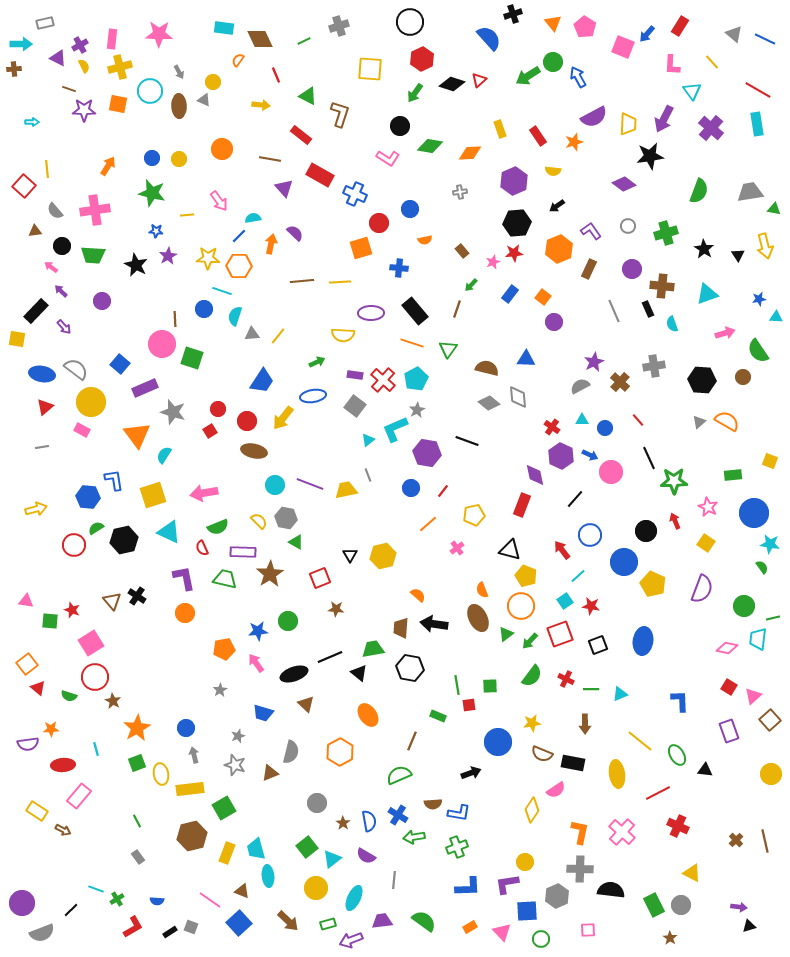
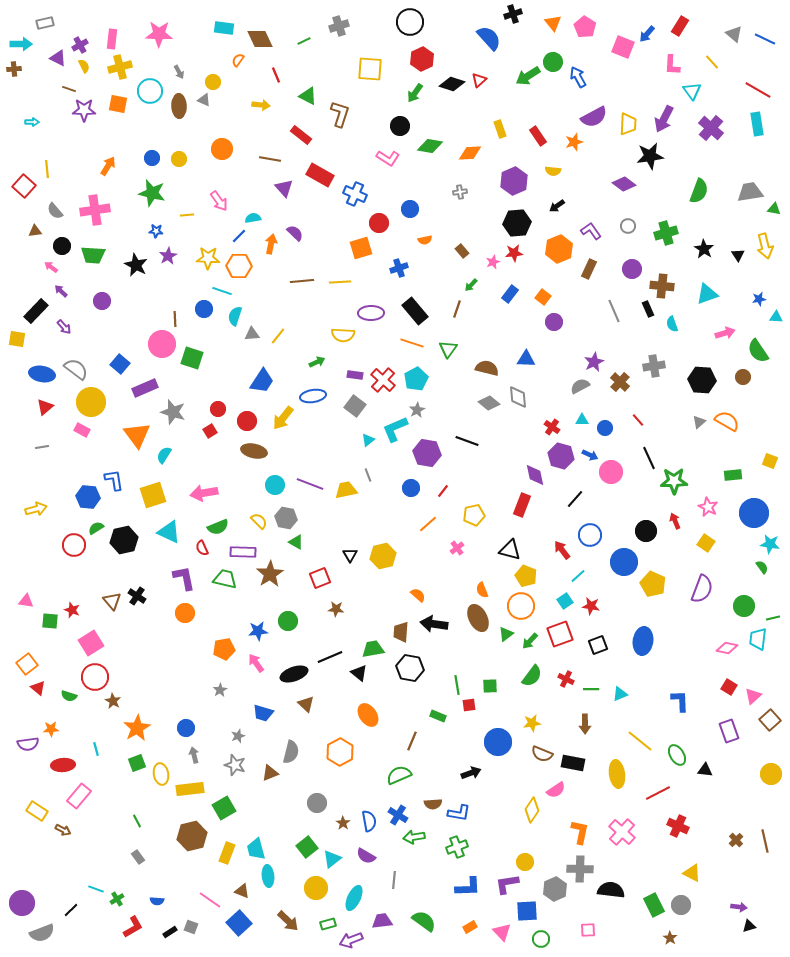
blue cross at (399, 268): rotated 24 degrees counterclockwise
purple hexagon at (561, 456): rotated 10 degrees counterclockwise
brown trapezoid at (401, 628): moved 4 px down
gray hexagon at (557, 896): moved 2 px left, 7 px up
